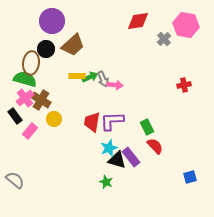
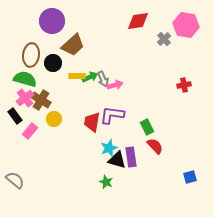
black circle: moved 7 px right, 14 px down
brown ellipse: moved 8 px up
pink arrow: rotated 21 degrees counterclockwise
purple L-shape: moved 6 px up; rotated 10 degrees clockwise
purple rectangle: rotated 30 degrees clockwise
